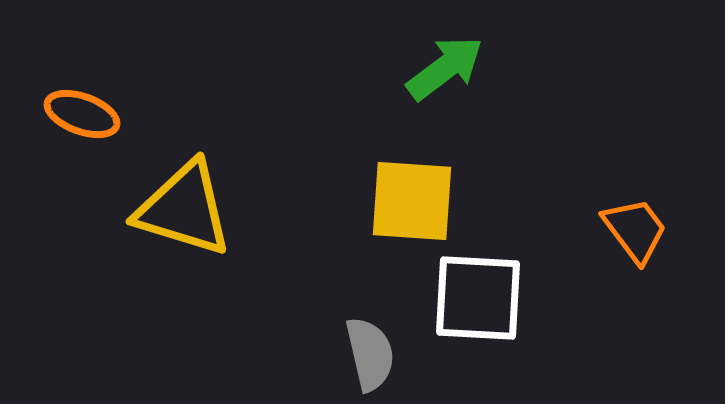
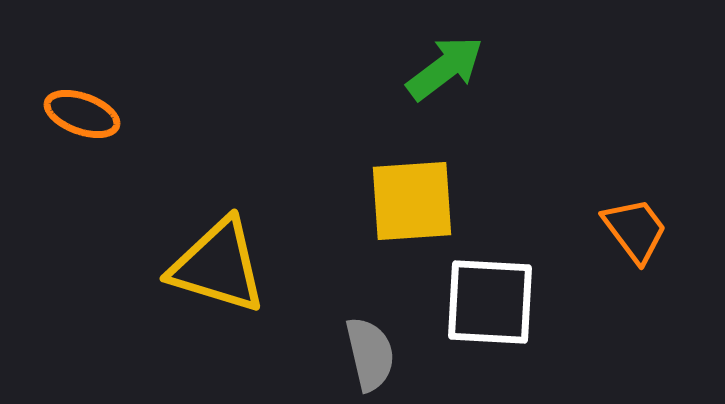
yellow square: rotated 8 degrees counterclockwise
yellow triangle: moved 34 px right, 57 px down
white square: moved 12 px right, 4 px down
